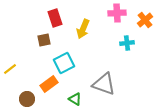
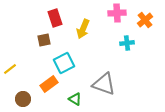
brown circle: moved 4 px left
